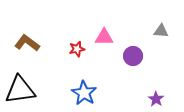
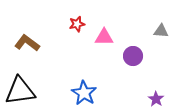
red star: moved 25 px up
black triangle: moved 1 px down
